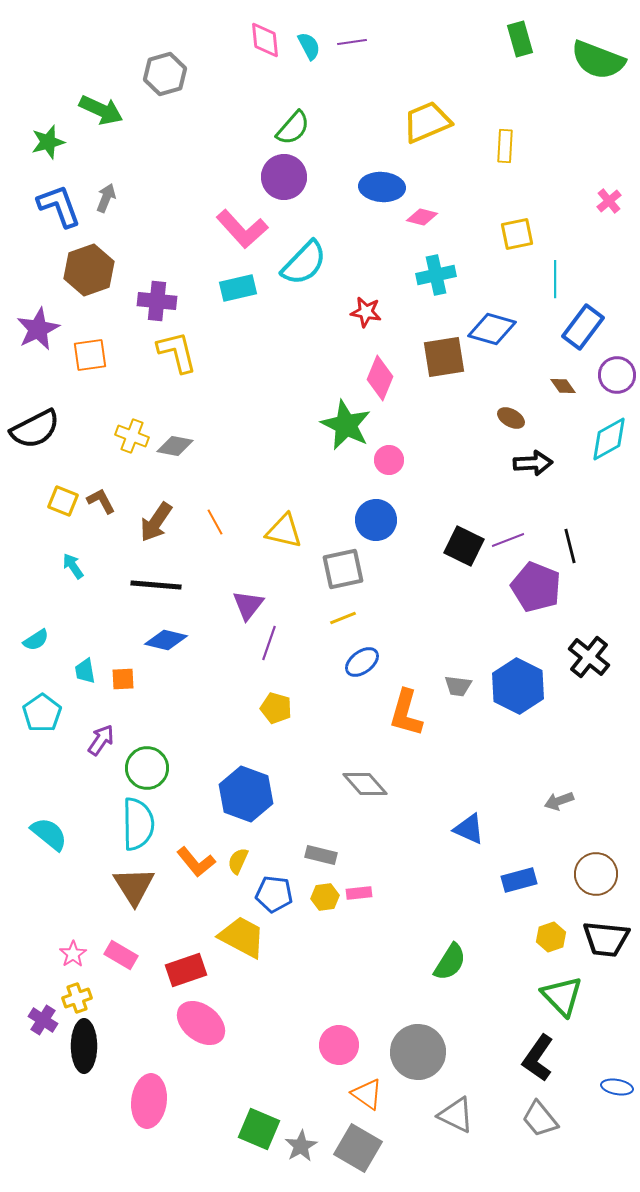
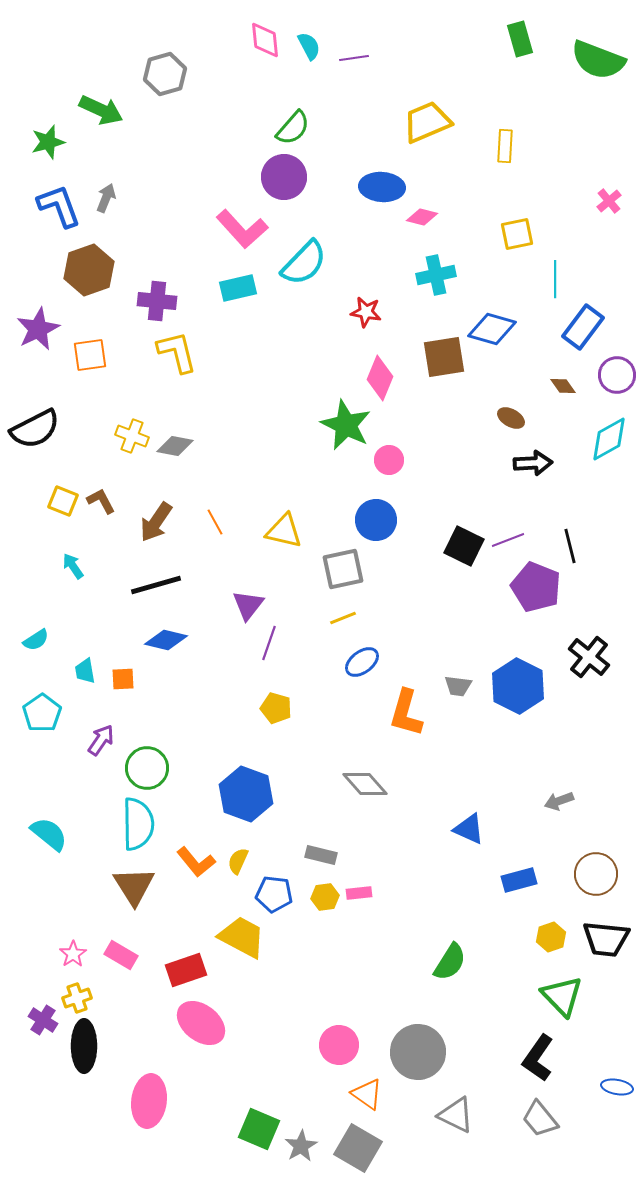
purple line at (352, 42): moved 2 px right, 16 px down
black line at (156, 585): rotated 21 degrees counterclockwise
